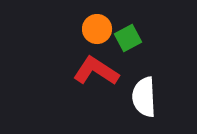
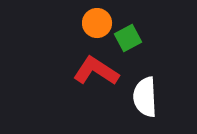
orange circle: moved 6 px up
white semicircle: moved 1 px right
